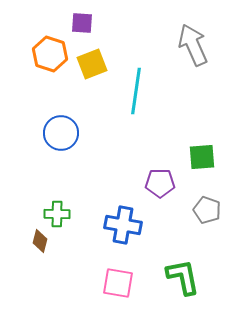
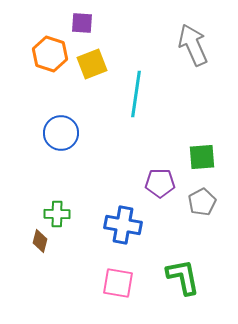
cyan line: moved 3 px down
gray pentagon: moved 5 px left, 8 px up; rotated 24 degrees clockwise
